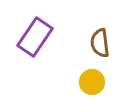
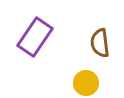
yellow circle: moved 6 px left, 1 px down
